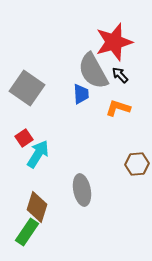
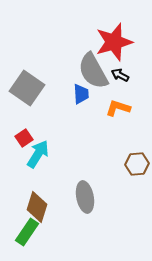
black arrow: rotated 18 degrees counterclockwise
gray ellipse: moved 3 px right, 7 px down
